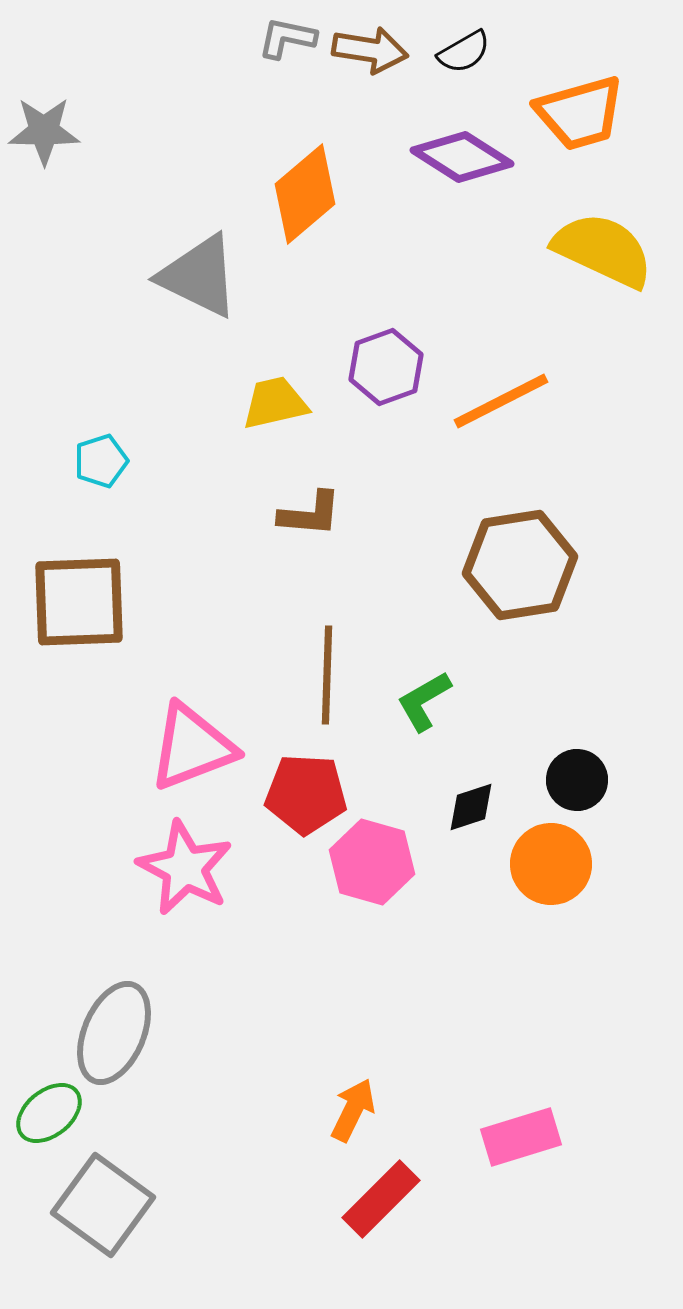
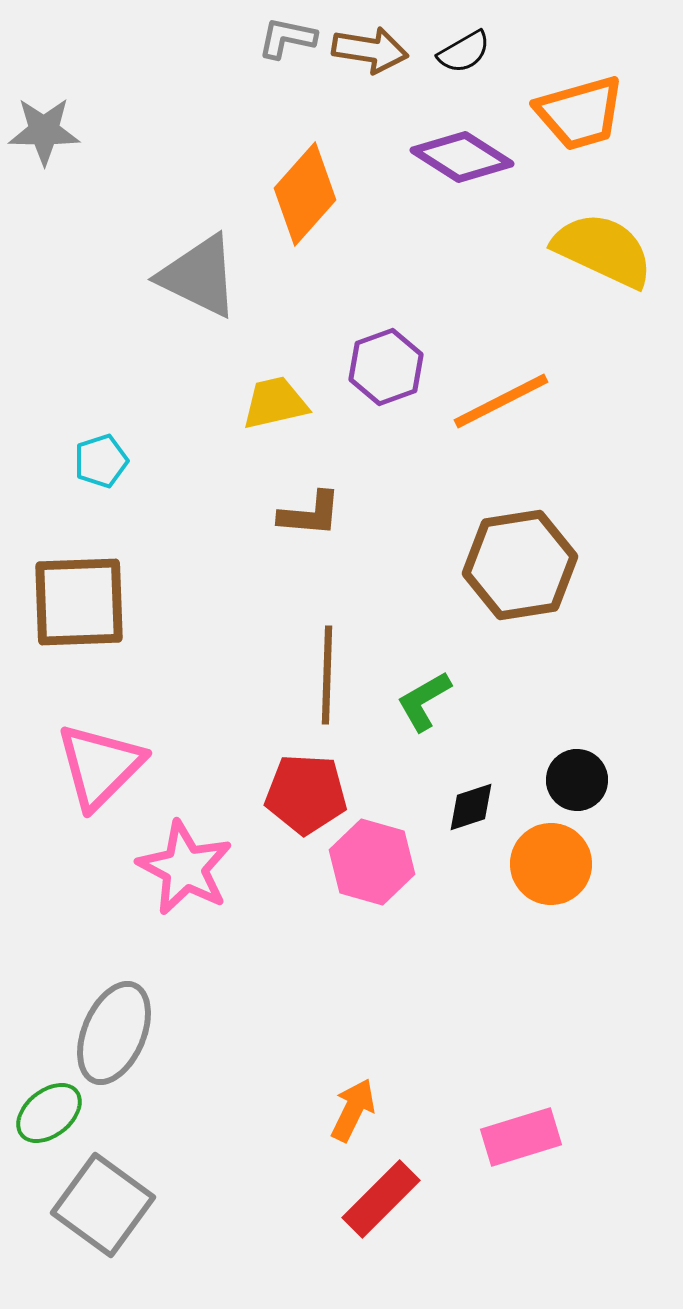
orange diamond: rotated 8 degrees counterclockwise
pink triangle: moved 92 px left, 19 px down; rotated 24 degrees counterclockwise
